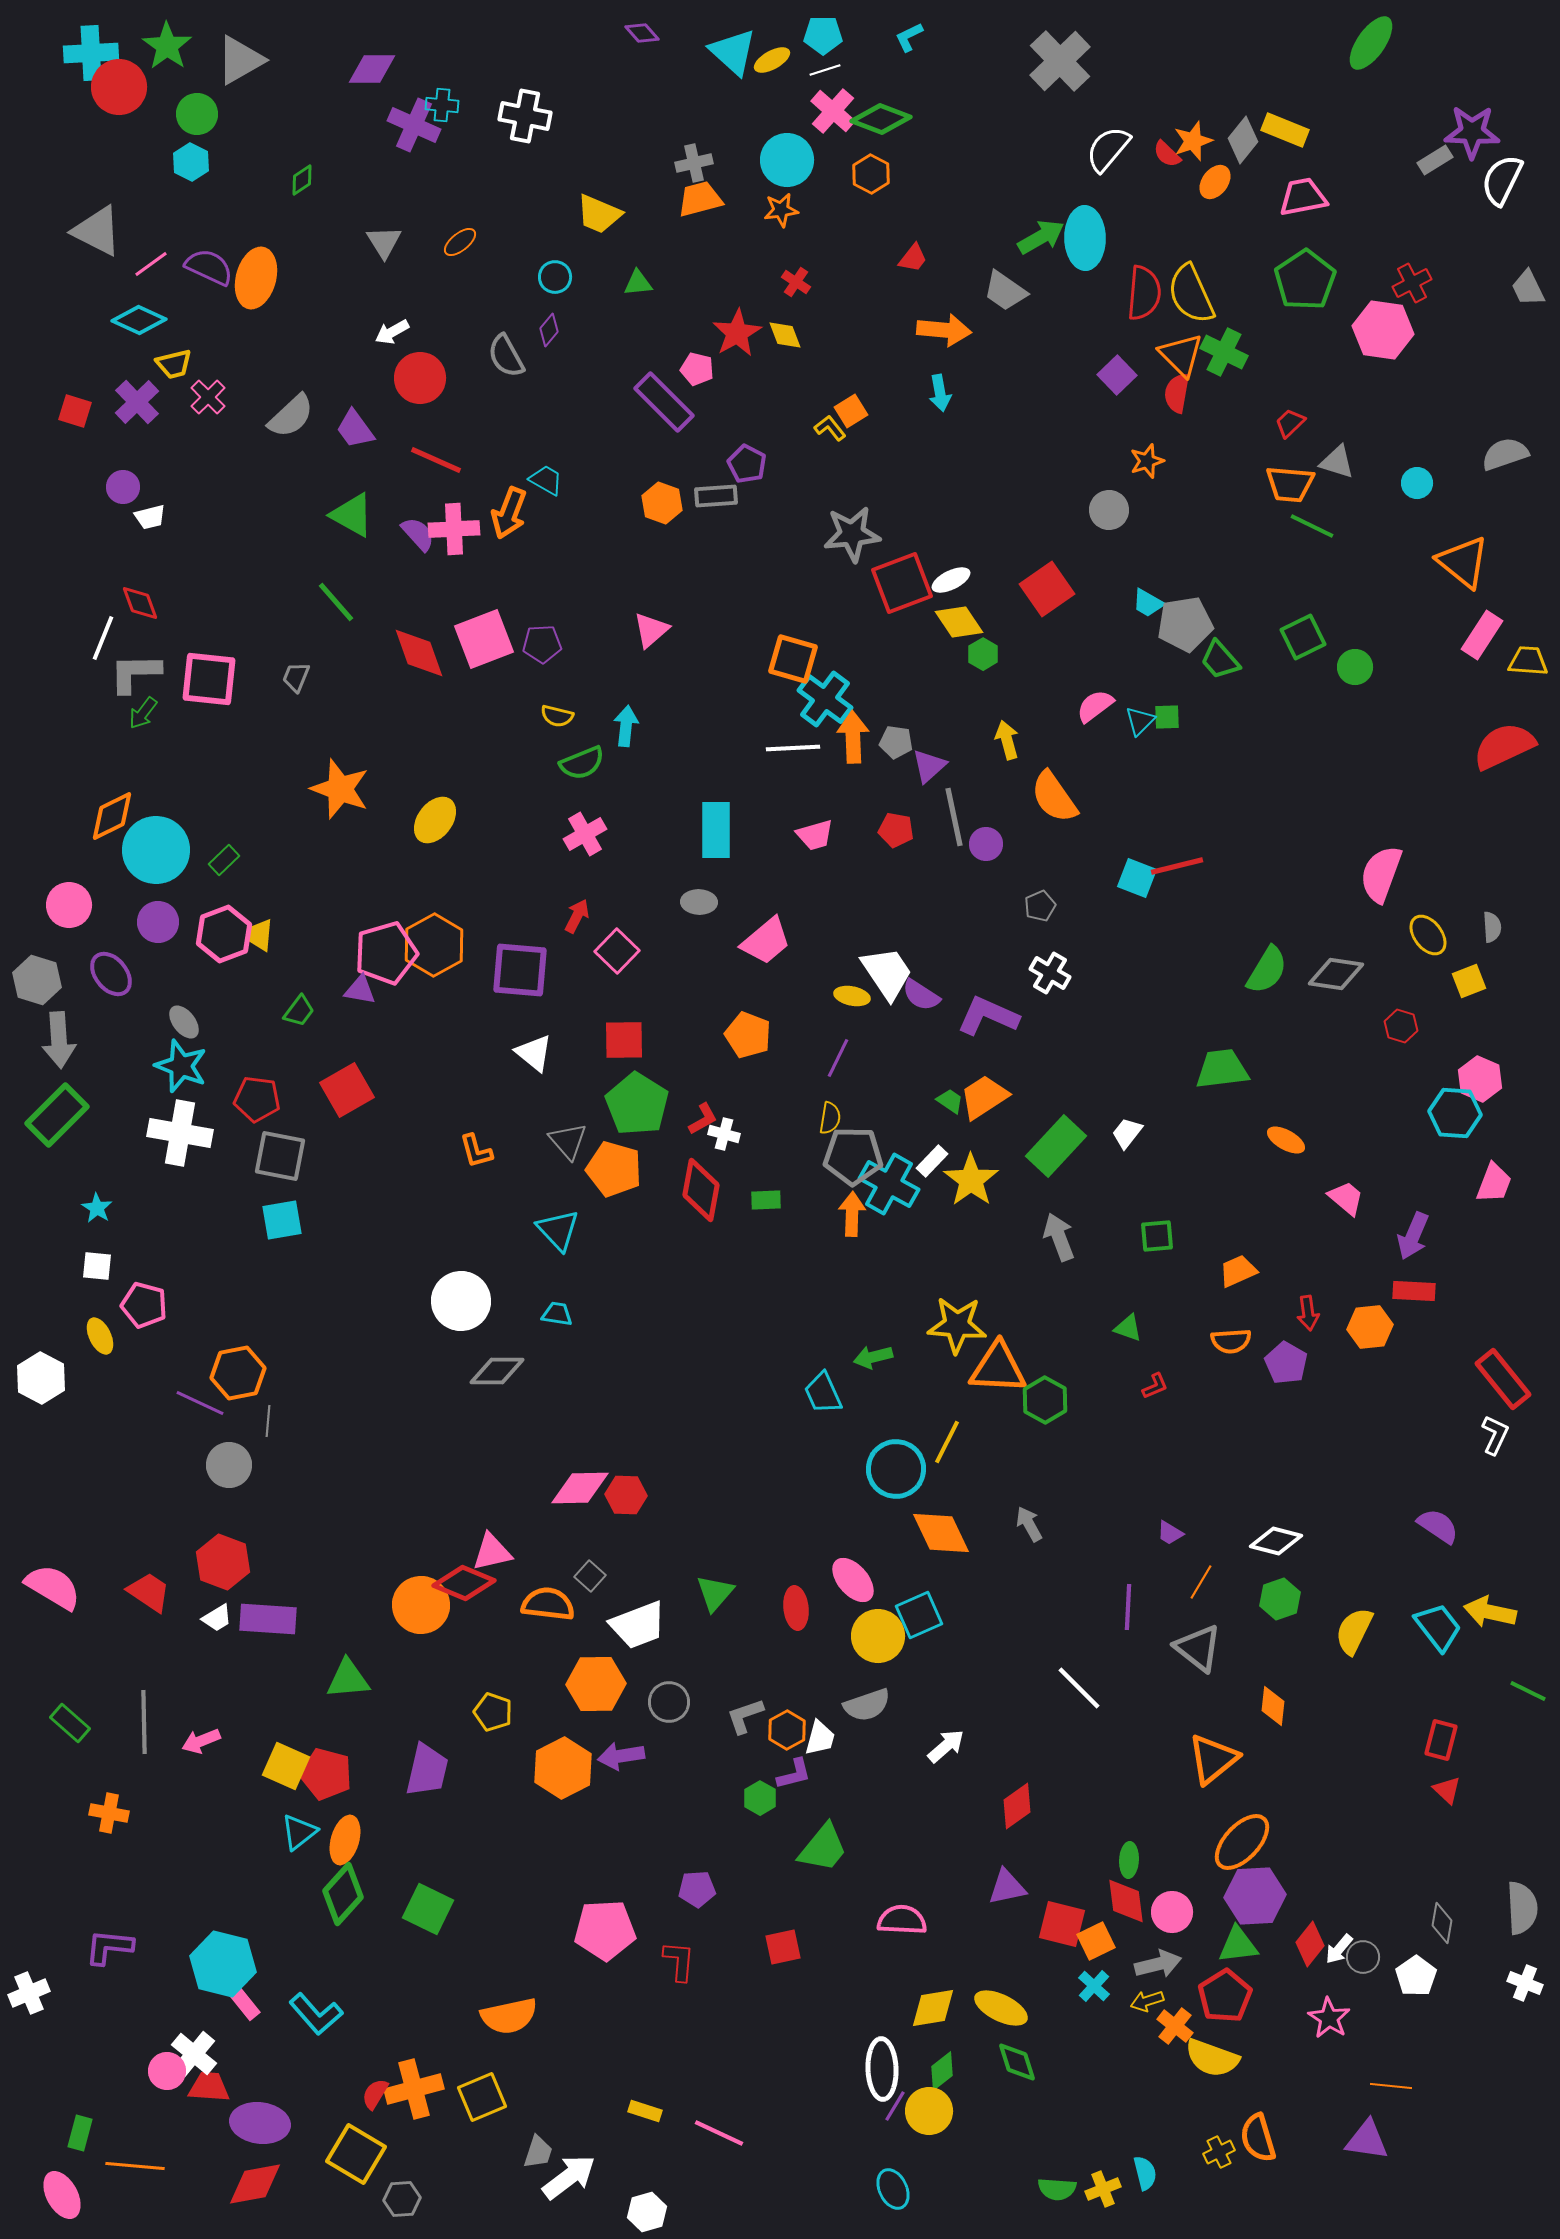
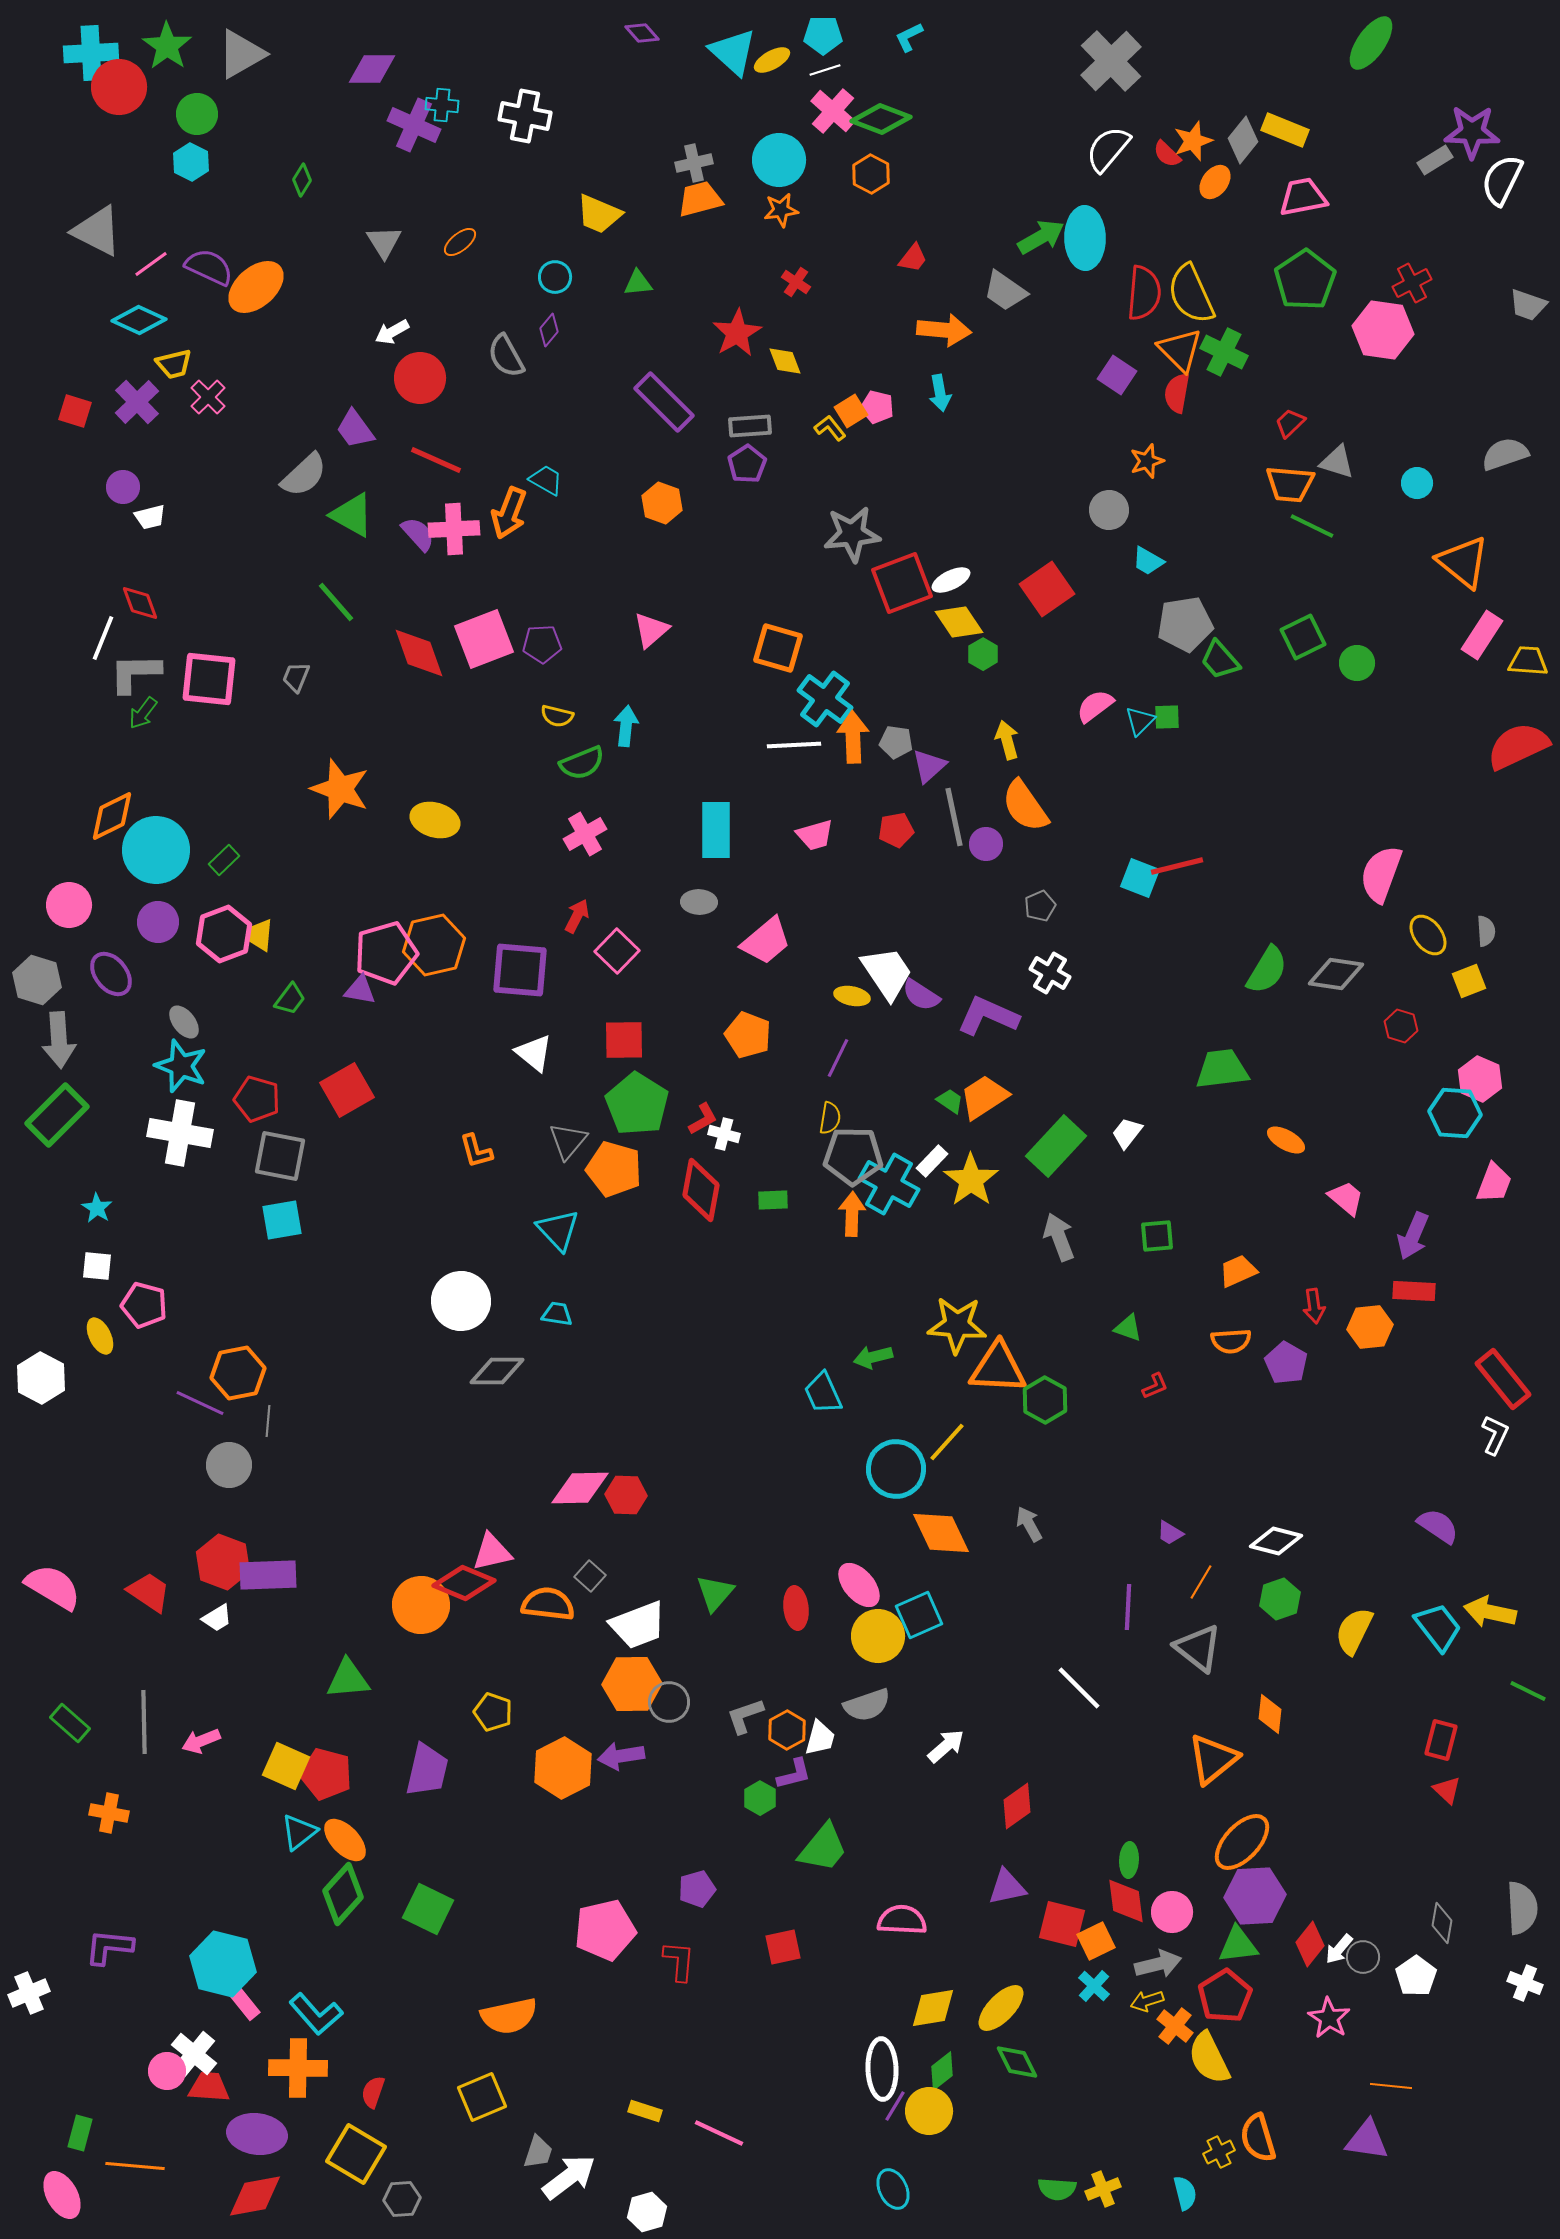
gray triangle at (240, 60): moved 1 px right, 6 px up
gray cross at (1060, 61): moved 51 px right
cyan circle at (787, 160): moved 8 px left
green diamond at (302, 180): rotated 24 degrees counterclockwise
orange ellipse at (256, 278): moved 9 px down; rotated 34 degrees clockwise
gray trapezoid at (1528, 288): moved 17 px down; rotated 45 degrees counterclockwise
yellow diamond at (785, 335): moved 26 px down
orange triangle at (1181, 355): moved 1 px left, 5 px up
pink pentagon at (697, 369): moved 180 px right, 38 px down
purple square at (1117, 375): rotated 12 degrees counterclockwise
gray semicircle at (291, 416): moved 13 px right, 59 px down
purple pentagon at (747, 464): rotated 12 degrees clockwise
gray rectangle at (716, 496): moved 34 px right, 70 px up
cyan trapezoid at (1148, 603): moved 42 px up
orange square at (793, 659): moved 15 px left, 11 px up
green circle at (1355, 667): moved 2 px right, 4 px up
red semicircle at (1504, 746): moved 14 px right
white line at (793, 748): moved 1 px right, 3 px up
orange semicircle at (1054, 797): moved 29 px left, 9 px down
yellow ellipse at (435, 820): rotated 69 degrees clockwise
red pentagon at (896, 830): rotated 20 degrees counterclockwise
cyan square at (1137, 878): moved 3 px right
gray semicircle at (1492, 927): moved 6 px left, 4 px down
orange hexagon at (434, 945): rotated 16 degrees clockwise
green trapezoid at (299, 1011): moved 9 px left, 12 px up
red pentagon at (257, 1099): rotated 9 degrees clockwise
gray triangle at (568, 1141): rotated 21 degrees clockwise
green rectangle at (766, 1200): moved 7 px right
red arrow at (1308, 1313): moved 6 px right, 7 px up
yellow line at (947, 1442): rotated 15 degrees clockwise
pink ellipse at (853, 1580): moved 6 px right, 5 px down
purple rectangle at (268, 1619): moved 44 px up; rotated 6 degrees counterclockwise
orange hexagon at (596, 1684): moved 36 px right
orange diamond at (1273, 1706): moved 3 px left, 8 px down
orange ellipse at (345, 1840): rotated 60 degrees counterclockwise
purple pentagon at (697, 1889): rotated 12 degrees counterclockwise
pink pentagon at (605, 1930): rotated 10 degrees counterclockwise
yellow ellipse at (1001, 2008): rotated 72 degrees counterclockwise
yellow semicircle at (1212, 2058): moved 3 px left; rotated 44 degrees clockwise
green diamond at (1017, 2062): rotated 9 degrees counterclockwise
orange cross at (414, 2089): moved 116 px left, 21 px up; rotated 16 degrees clockwise
red semicircle at (375, 2094): moved 2 px left, 2 px up; rotated 12 degrees counterclockwise
purple ellipse at (260, 2123): moved 3 px left, 11 px down
cyan semicircle at (1145, 2173): moved 40 px right, 20 px down
red diamond at (255, 2184): moved 12 px down
